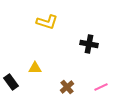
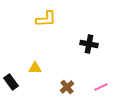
yellow L-shape: moved 1 px left, 3 px up; rotated 20 degrees counterclockwise
